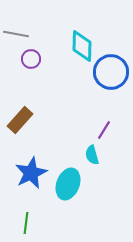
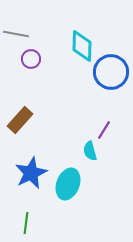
cyan semicircle: moved 2 px left, 4 px up
